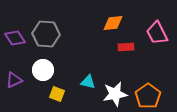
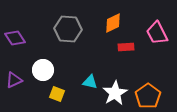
orange diamond: rotated 20 degrees counterclockwise
gray hexagon: moved 22 px right, 5 px up
cyan triangle: moved 2 px right
white star: moved 1 px up; rotated 20 degrees counterclockwise
